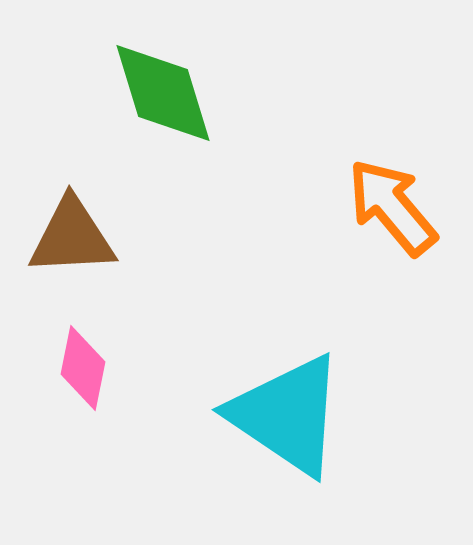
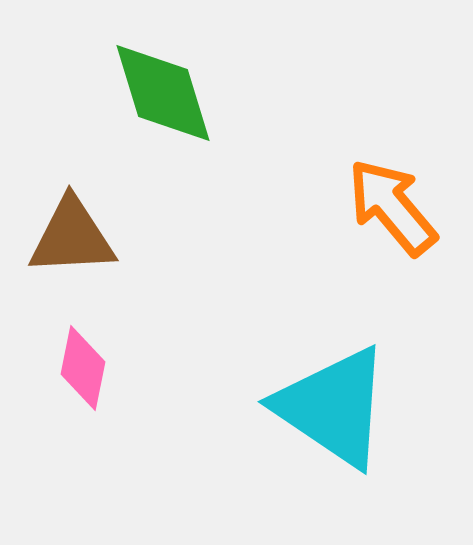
cyan triangle: moved 46 px right, 8 px up
